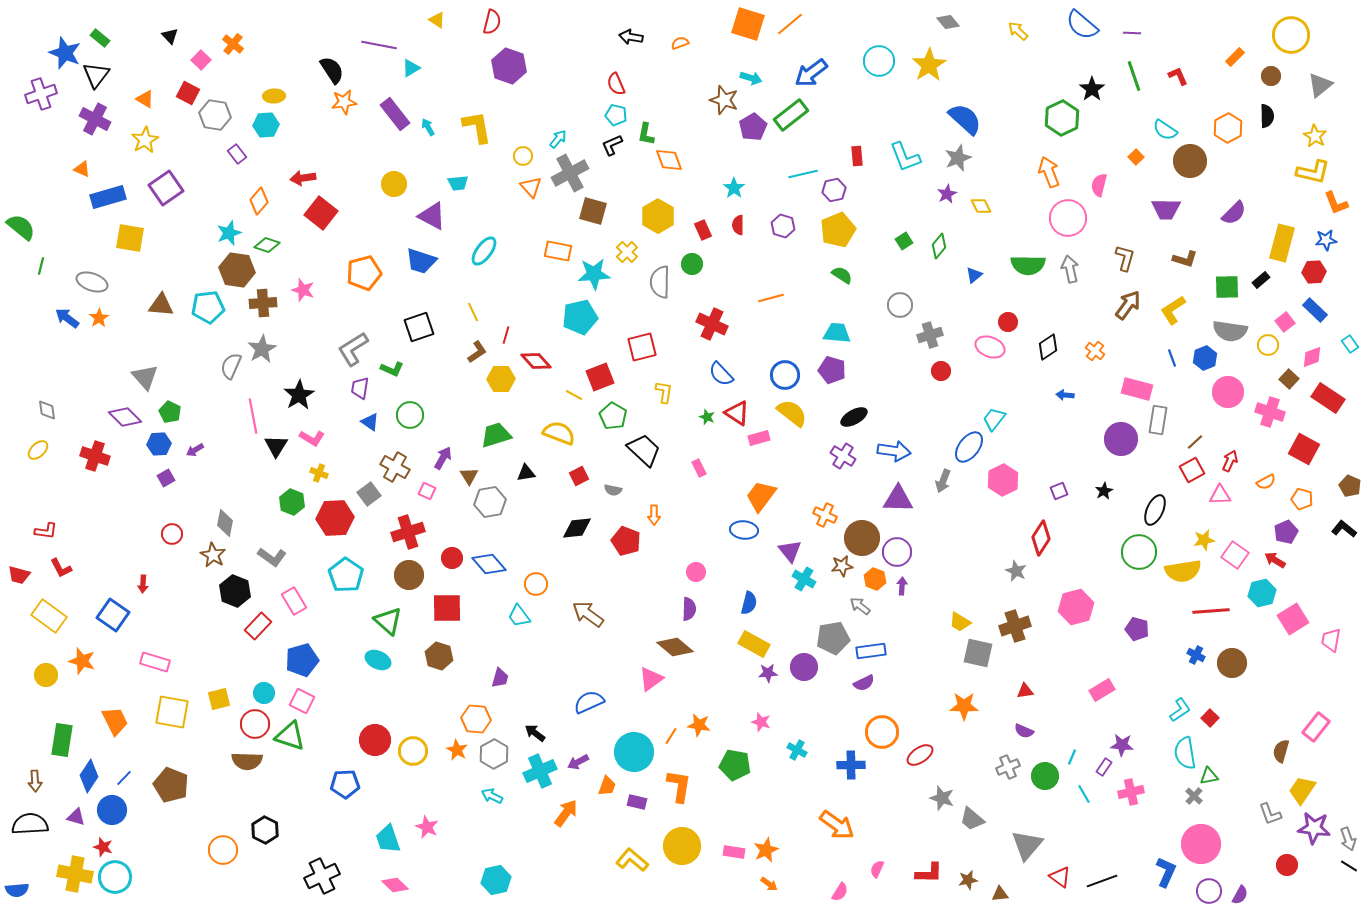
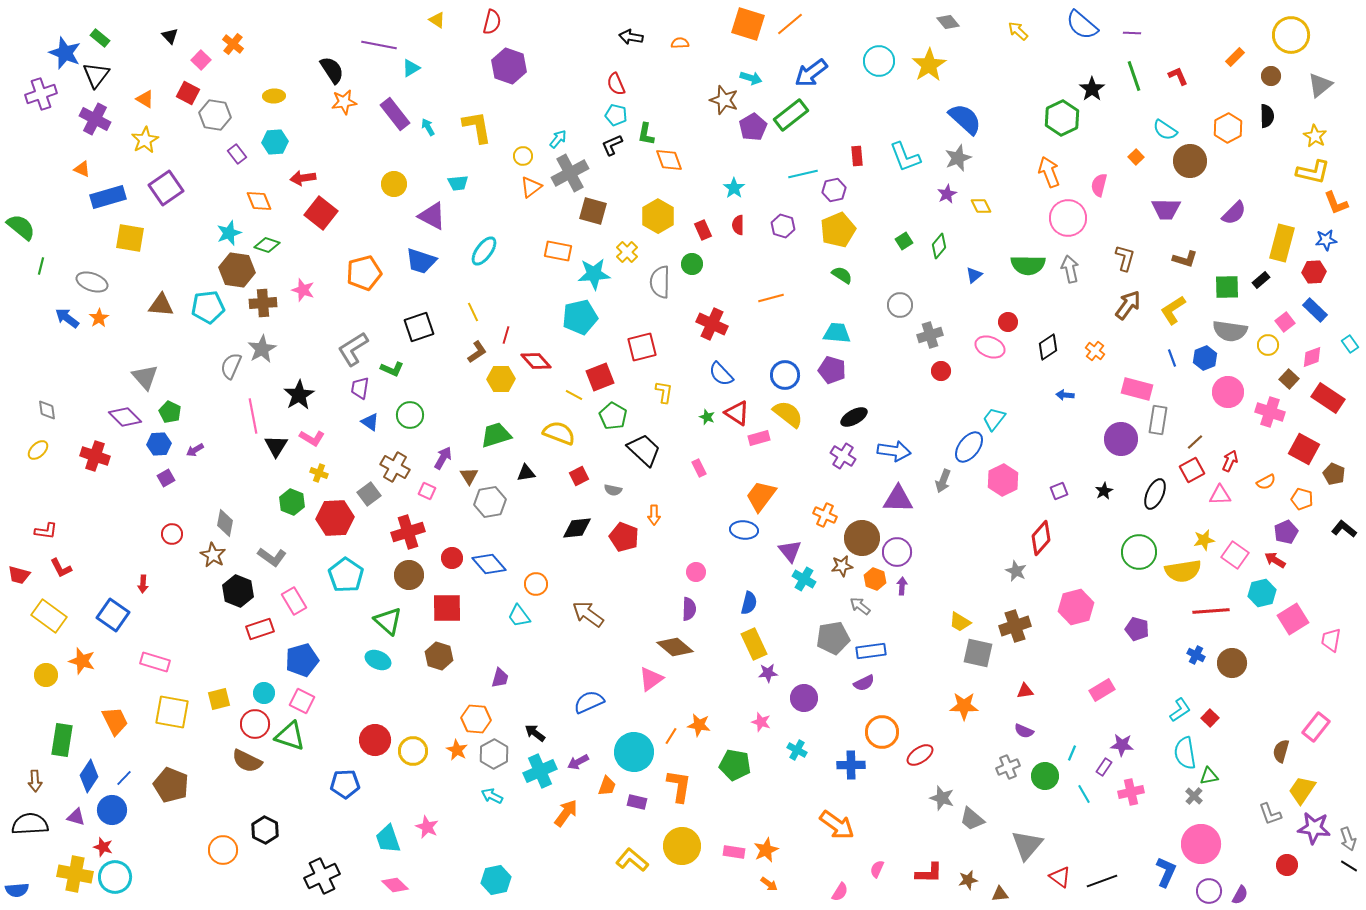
orange semicircle at (680, 43): rotated 18 degrees clockwise
cyan hexagon at (266, 125): moved 9 px right, 17 px down
orange triangle at (531, 187): rotated 35 degrees clockwise
orange diamond at (259, 201): rotated 64 degrees counterclockwise
yellow semicircle at (792, 413): moved 4 px left, 1 px down
brown pentagon at (1350, 486): moved 16 px left, 12 px up
black ellipse at (1155, 510): moved 16 px up
red diamond at (1041, 538): rotated 8 degrees clockwise
red pentagon at (626, 541): moved 2 px left, 4 px up
black hexagon at (235, 591): moved 3 px right
red rectangle at (258, 626): moved 2 px right, 3 px down; rotated 28 degrees clockwise
yellow rectangle at (754, 644): rotated 36 degrees clockwise
purple circle at (804, 667): moved 31 px down
cyan line at (1072, 757): moved 4 px up
brown semicircle at (247, 761): rotated 24 degrees clockwise
